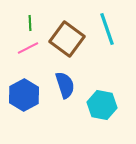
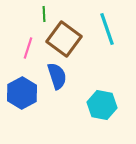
green line: moved 14 px right, 9 px up
brown square: moved 3 px left
pink line: rotated 45 degrees counterclockwise
blue semicircle: moved 8 px left, 9 px up
blue hexagon: moved 2 px left, 2 px up
